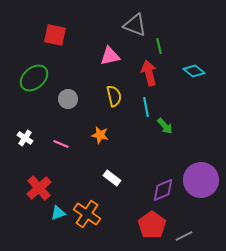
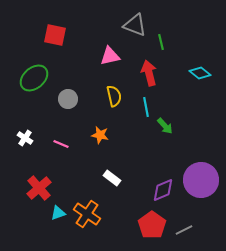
green line: moved 2 px right, 4 px up
cyan diamond: moved 6 px right, 2 px down
gray line: moved 6 px up
